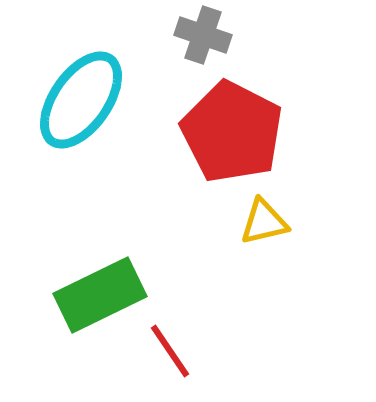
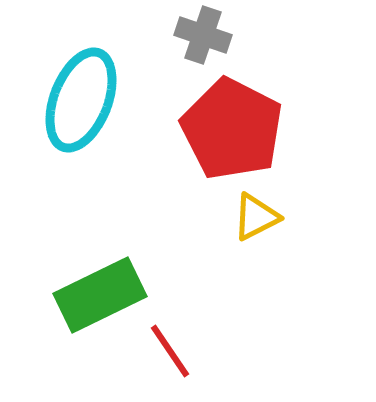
cyan ellipse: rotated 14 degrees counterclockwise
red pentagon: moved 3 px up
yellow triangle: moved 8 px left, 5 px up; rotated 14 degrees counterclockwise
